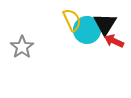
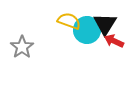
yellow semicircle: moved 3 px left, 1 px down; rotated 45 degrees counterclockwise
